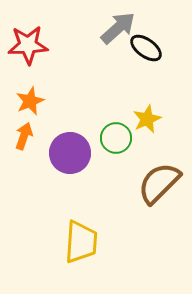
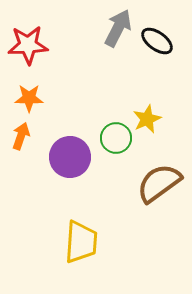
gray arrow: rotated 21 degrees counterclockwise
black ellipse: moved 11 px right, 7 px up
orange star: moved 1 px left, 3 px up; rotated 24 degrees clockwise
orange arrow: moved 3 px left
purple circle: moved 4 px down
brown semicircle: rotated 9 degrees clockwise
